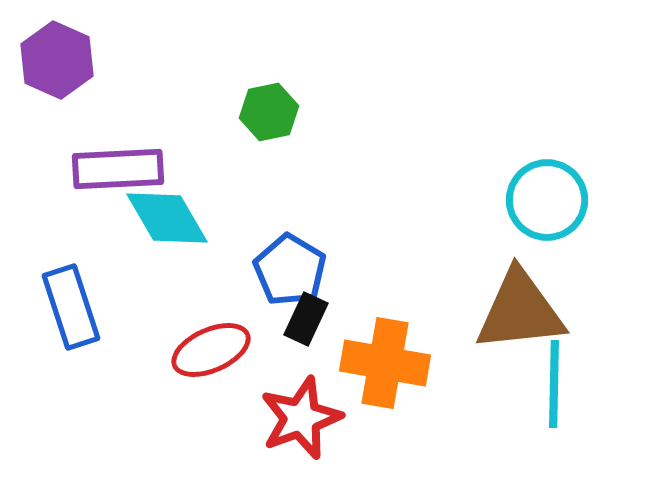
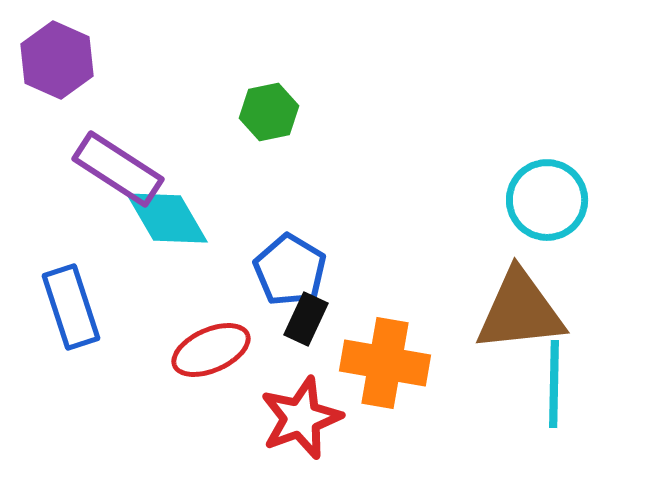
purple rectangle: rotated 36 degrees clockwise
